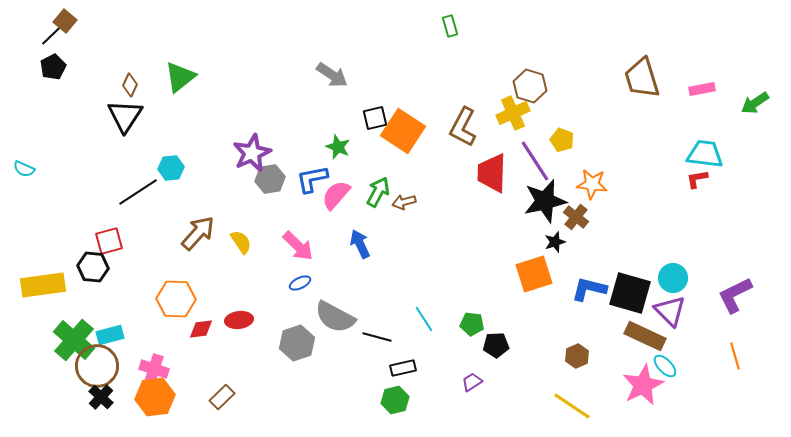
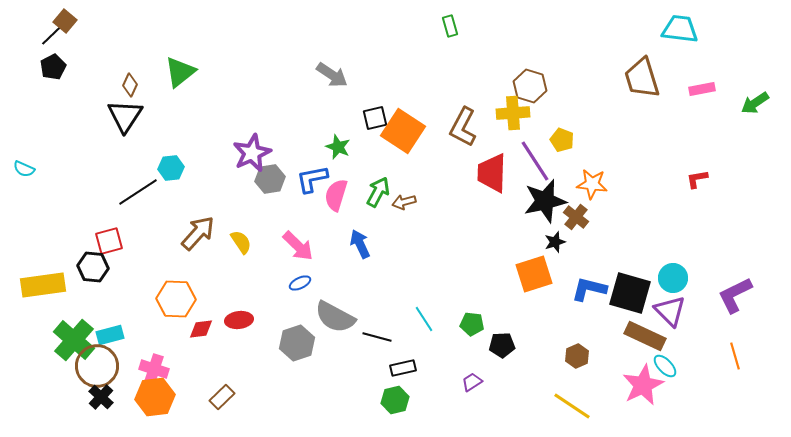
green triangle at (180, 77): moved 5 px up
yellow cross at (513, 113): rotated 20 degrees clockwise
cyan trapezoid at (705, 154): moved 25 px left, 125 px up
pink semicircle at (336, 195): rotated 24 degrees counterclockwise
black pentagon at (496, 345): moved 6 px right
